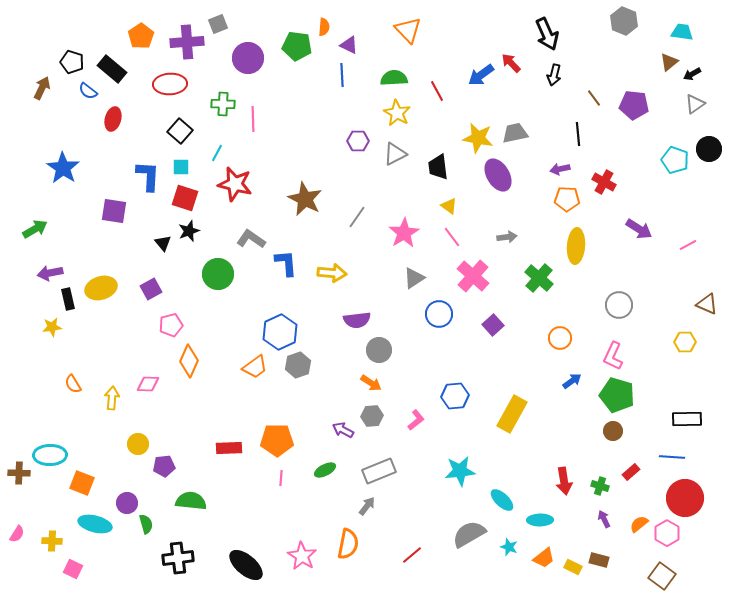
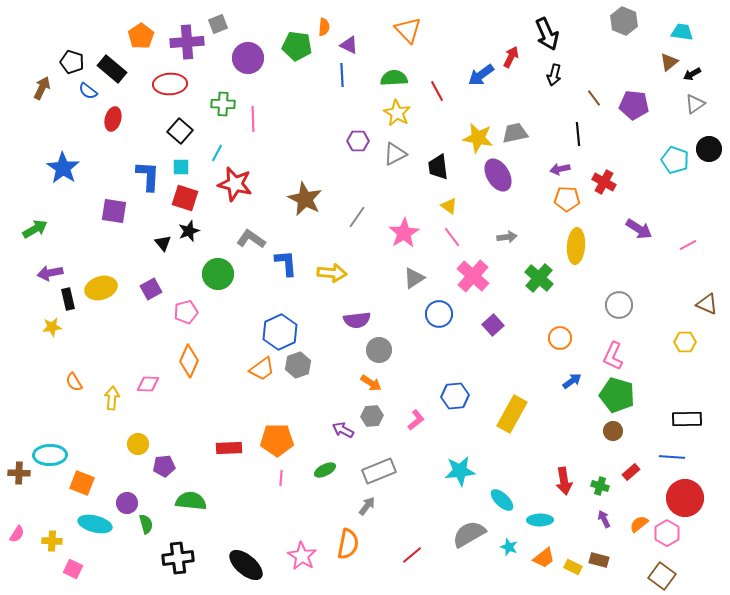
red arrow at (511, 63): moved 6 px up; rotated 70 degrees clockwise
pink pentagon at (171, 325): moved 15 px right, 13 px up
orange trapezoid at (255, 367): moved 7 px right, 2 px down
orange semicircle at (73, 384): moved 1 px right, 2 px up
